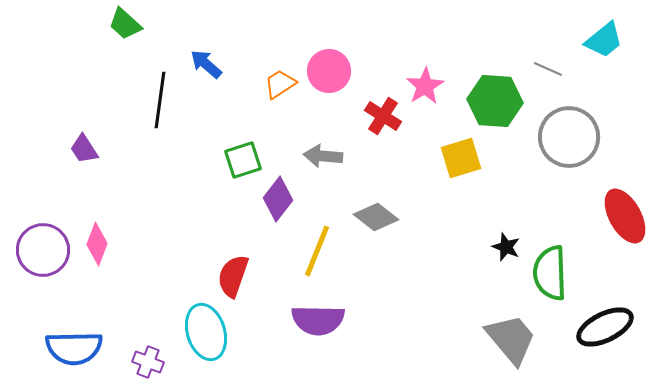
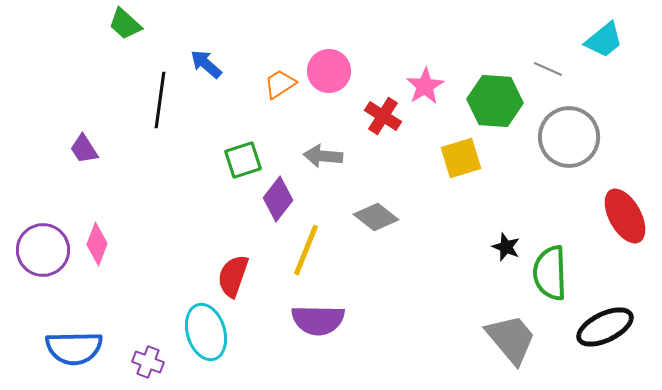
yellow line: moved 11 px left, 1 px up
